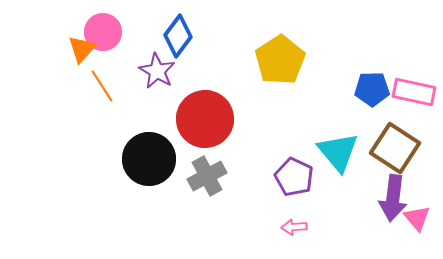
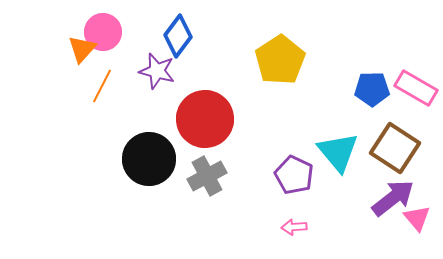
purple star: rotated 15 degrees counterclockwise
orange line: rotated 60 degrees clockwise
pink rectangle: moved 2 px right, 4 px up; rotated 18 degrees clockwise
purple pentagon: moved 2 px up
purple arrow: rotated 135 degrees counterclockwise
